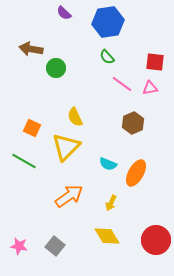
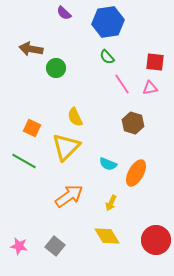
pink line: rotated 20 degrees clockwise
brown hexagon: rotated 20 degrees counterclockwise
